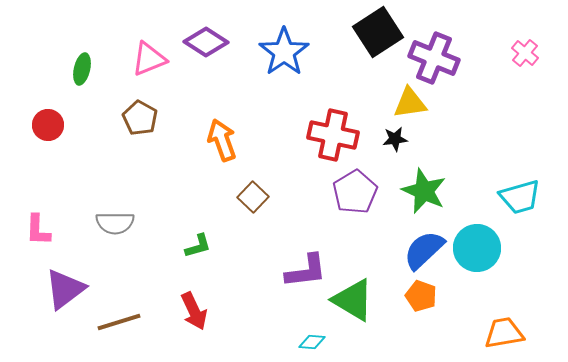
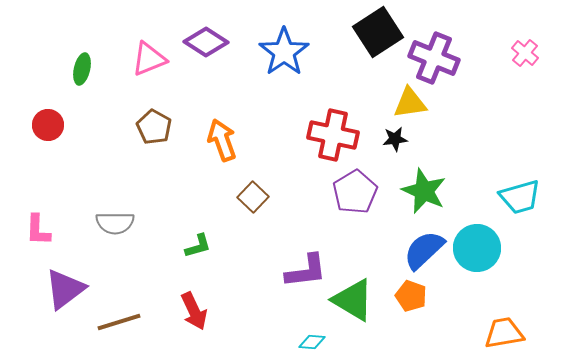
brown pentagon: moved 14 px right, 9 px down
orange pentagon: moved 10 px left
